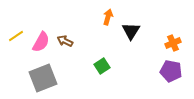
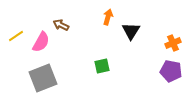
brown arrow: moved 4 px left, 16 px up
green square: rotated 21 degrees clockwise
